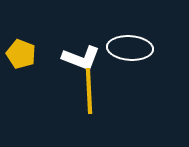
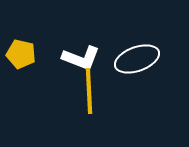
white ellipse: moved 7 px right, 11 px down; rotated 24 degrees counterclockwise
yellow pentagon: rotated 8 degrees counterclockwise
